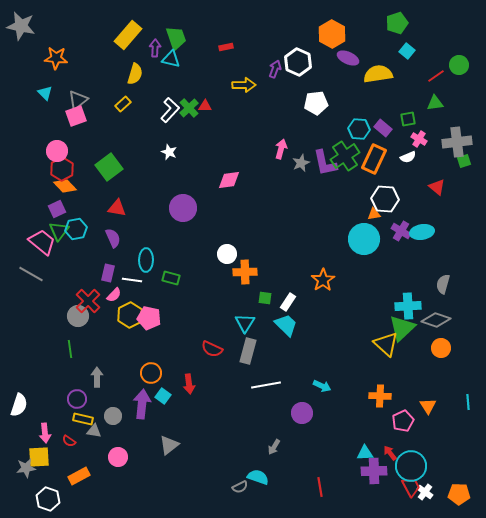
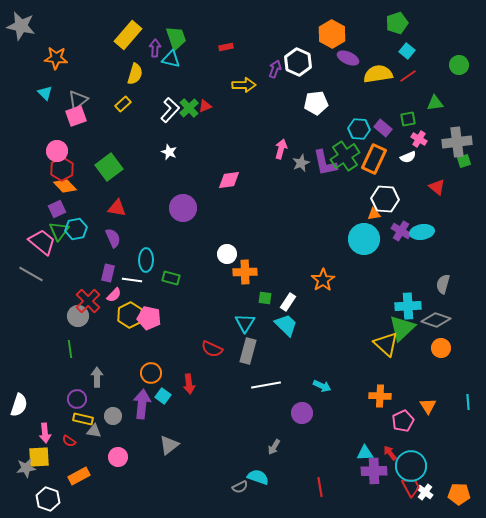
red line at (436, 76): moved 28 px left
red triangle at (205, 106): rotated 24 degrees counterclockwise
